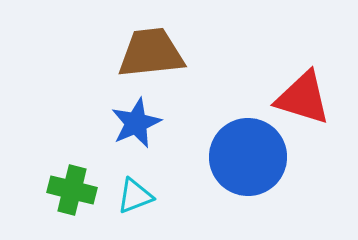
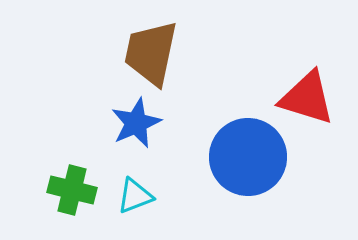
brown trapezoid: rotated 72 degrees counterclockwise
red triangle: moved 4 px right
